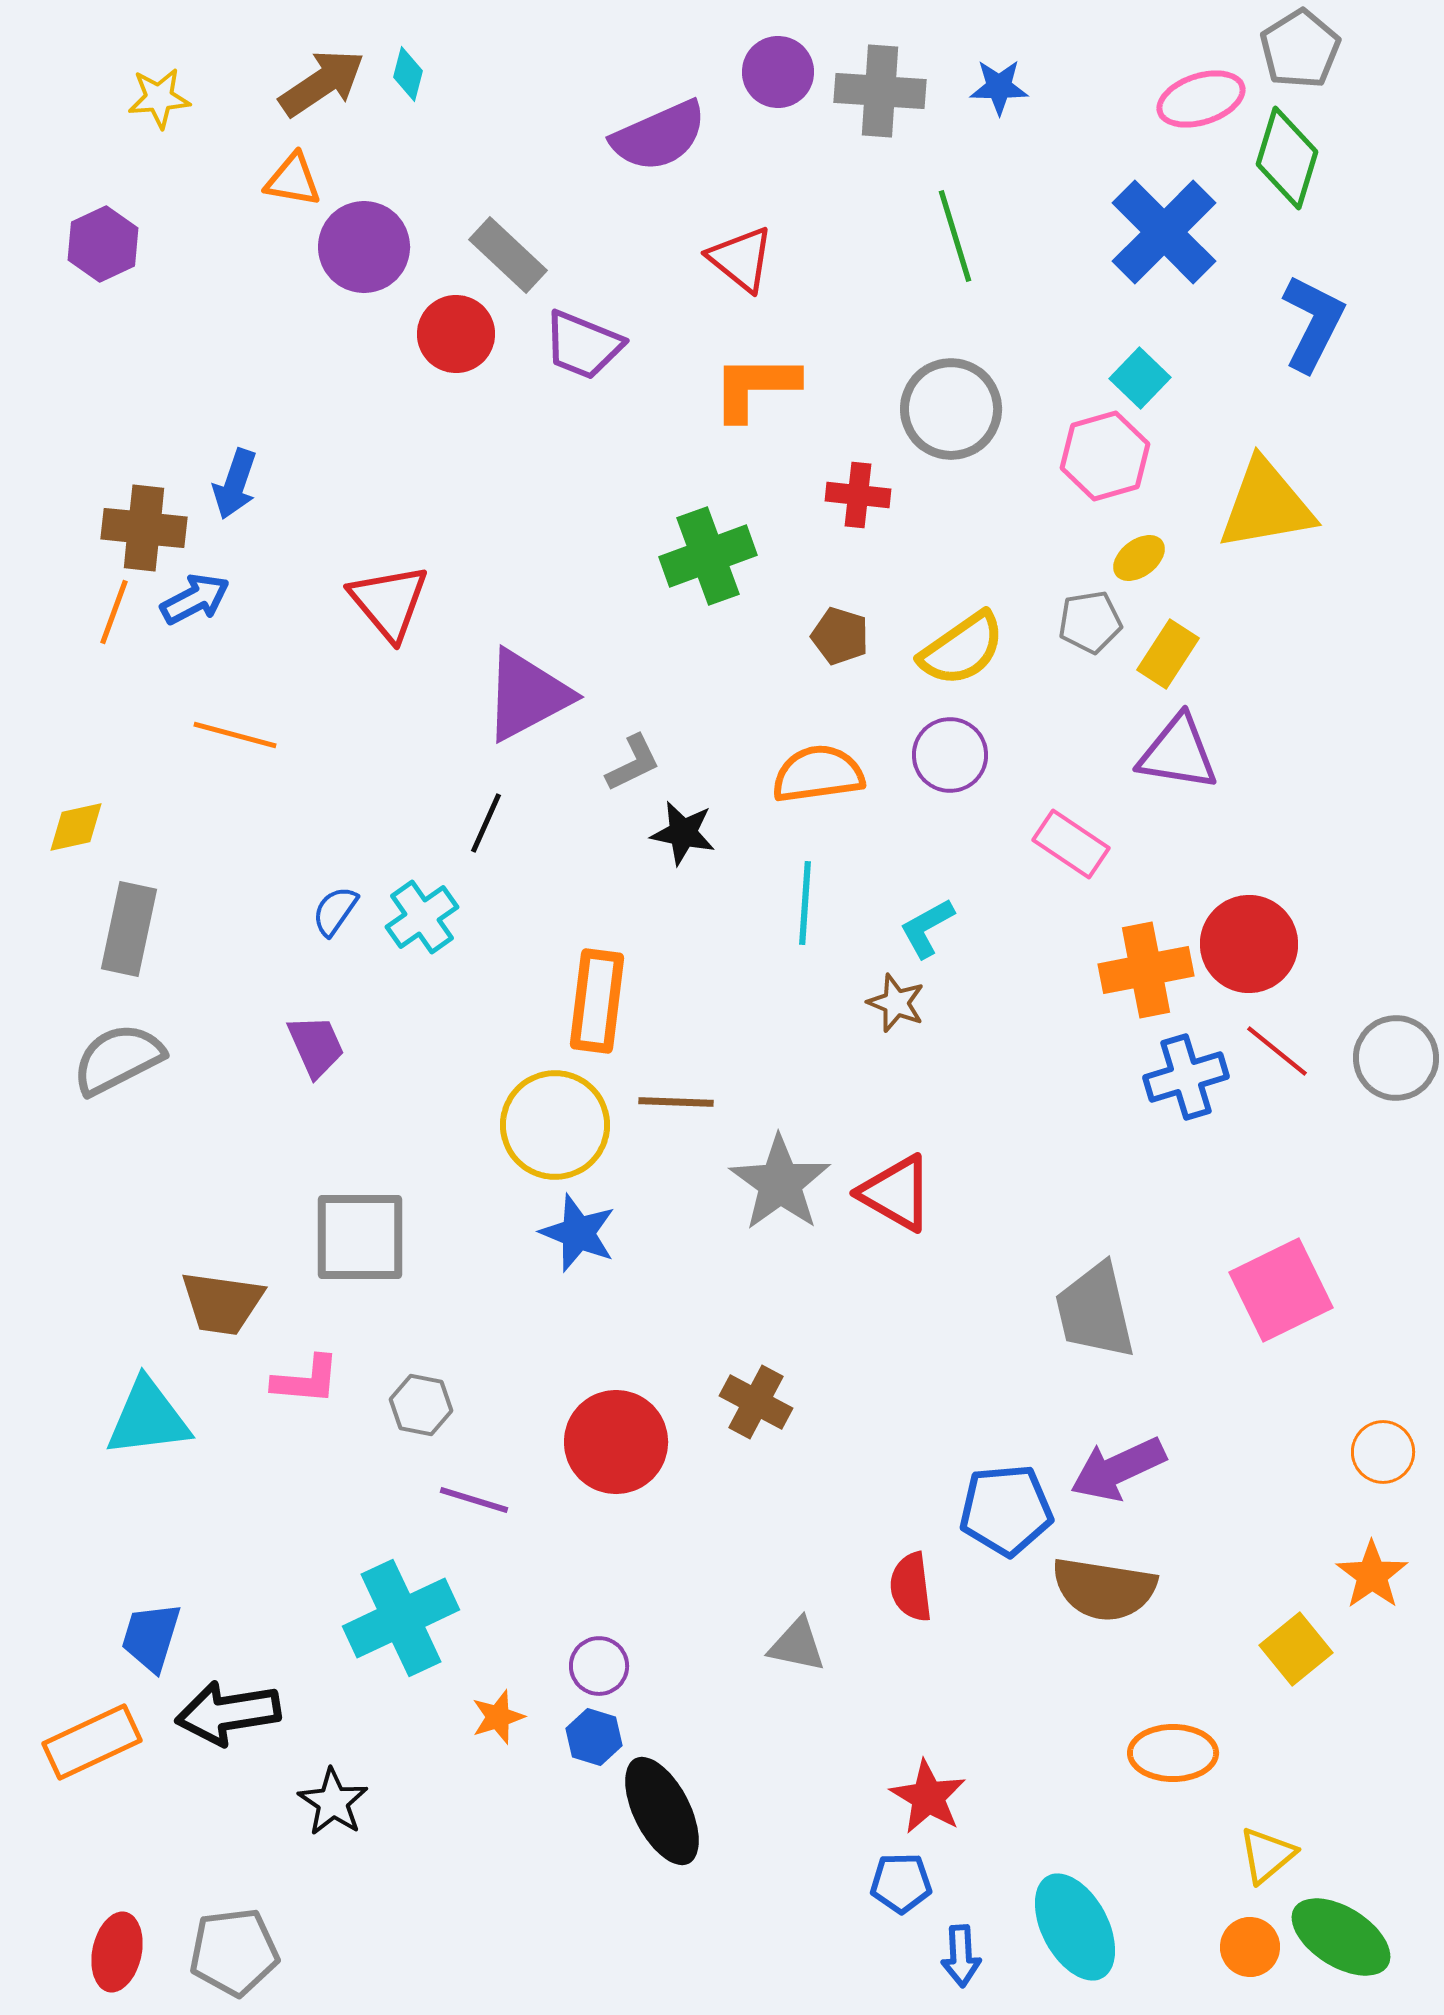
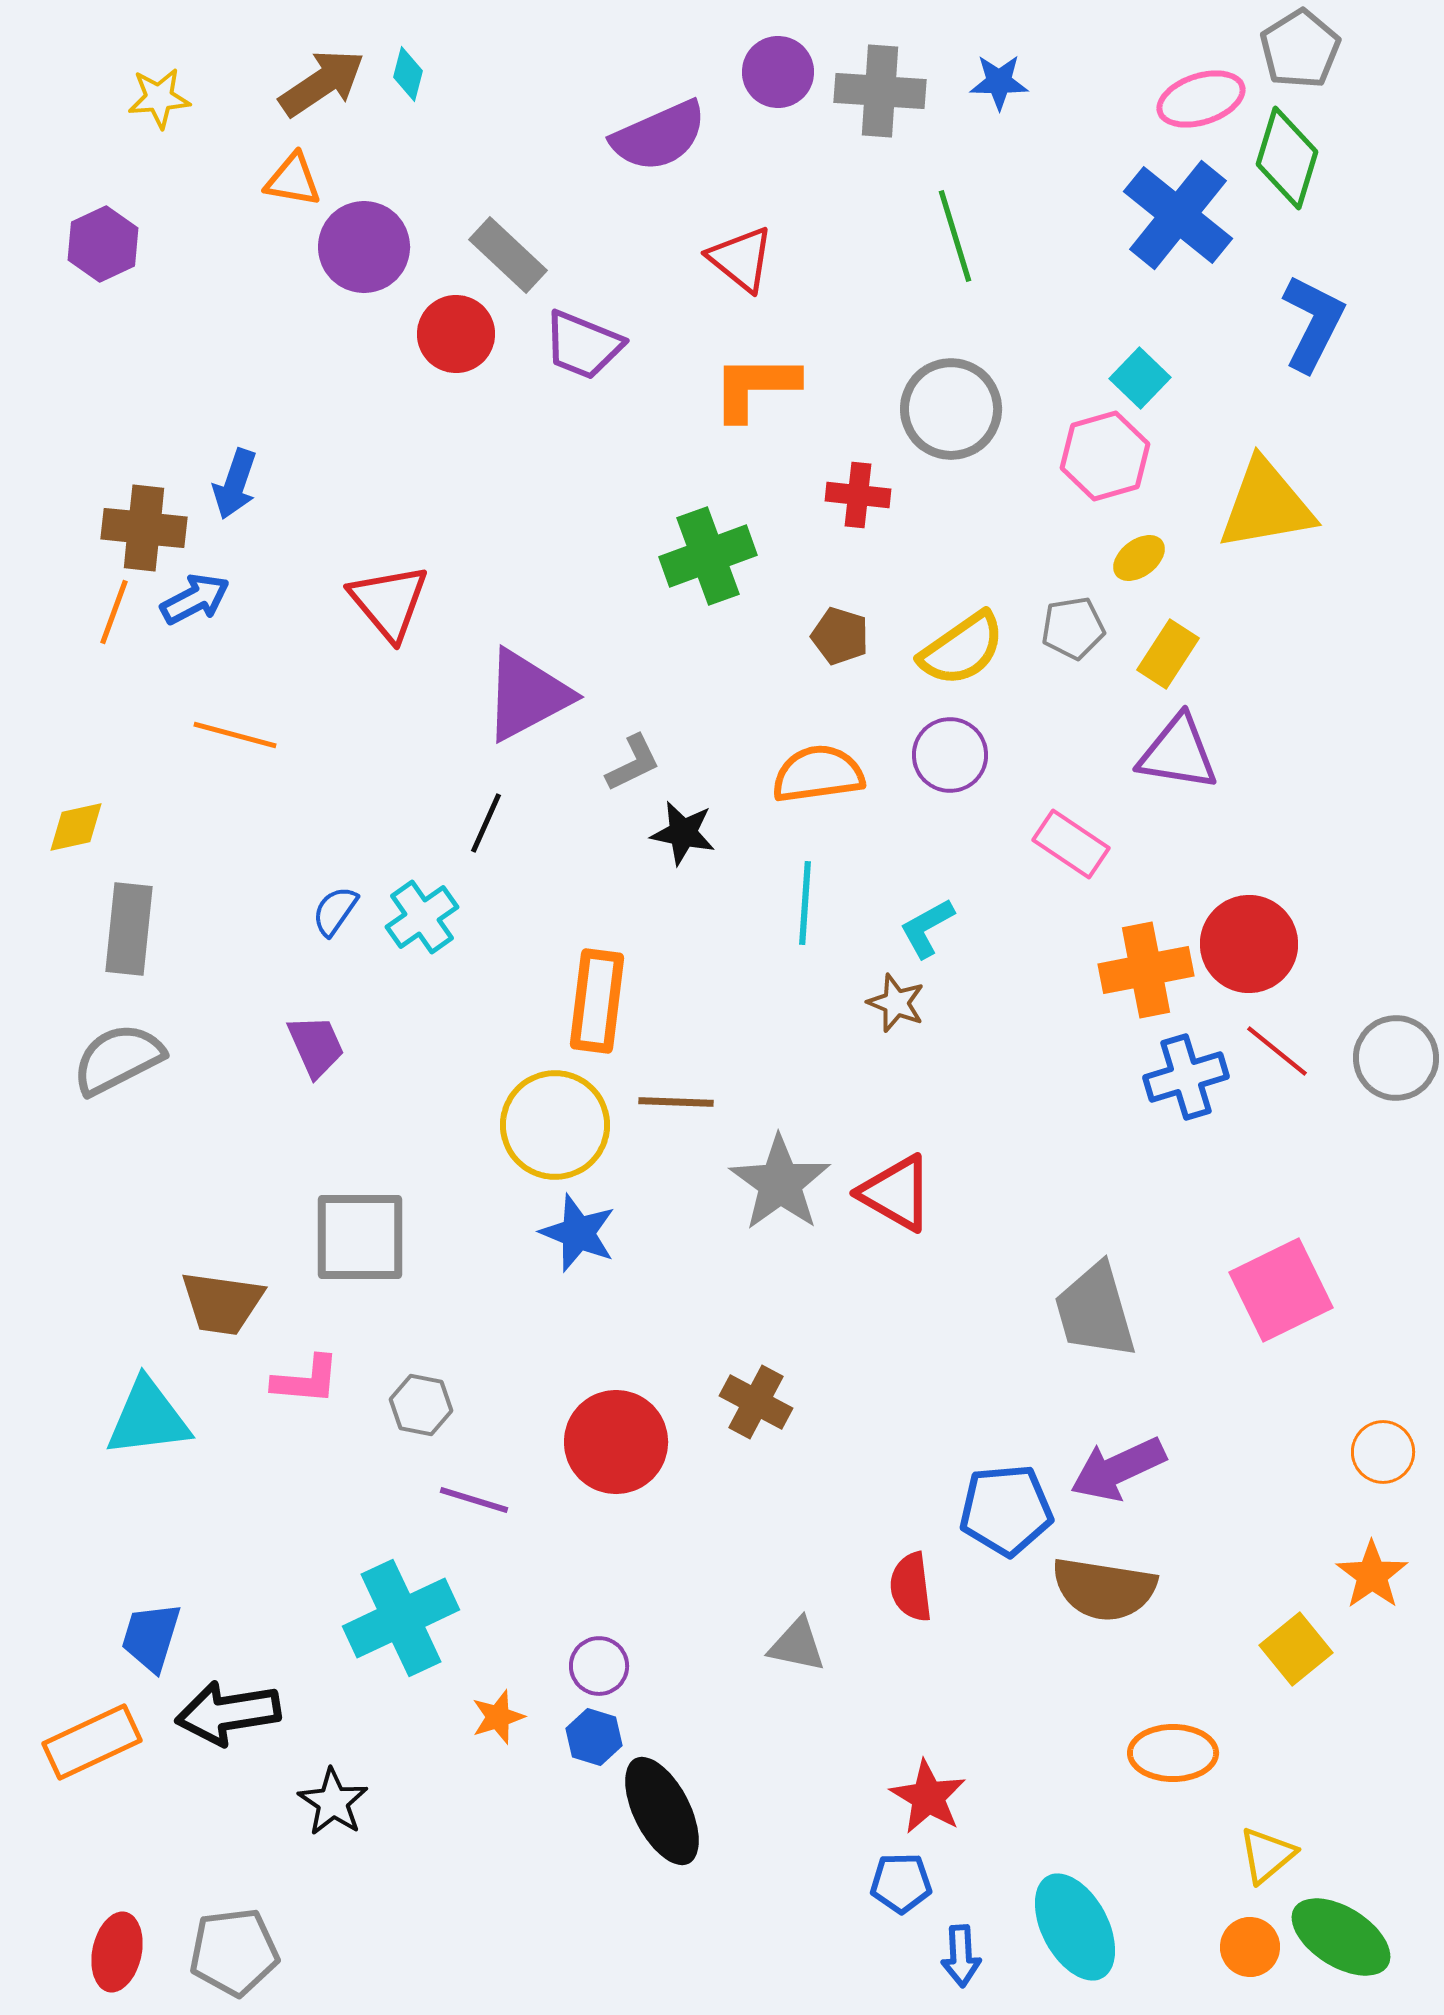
blue star at (999, 87): moved 5 px up
blue cross at (1164, 232): moved 14 px right, 17 px up; rotated 6 degrees counterclockwise
gray pentagon at (1090, 622): moved 17 px left, 6 px down
gray rectangle at (129, 929): rotated 6 degrees counterclockwise
gray trapezoid at (1095, 1311): rotated 3 degrees counterclockwise
